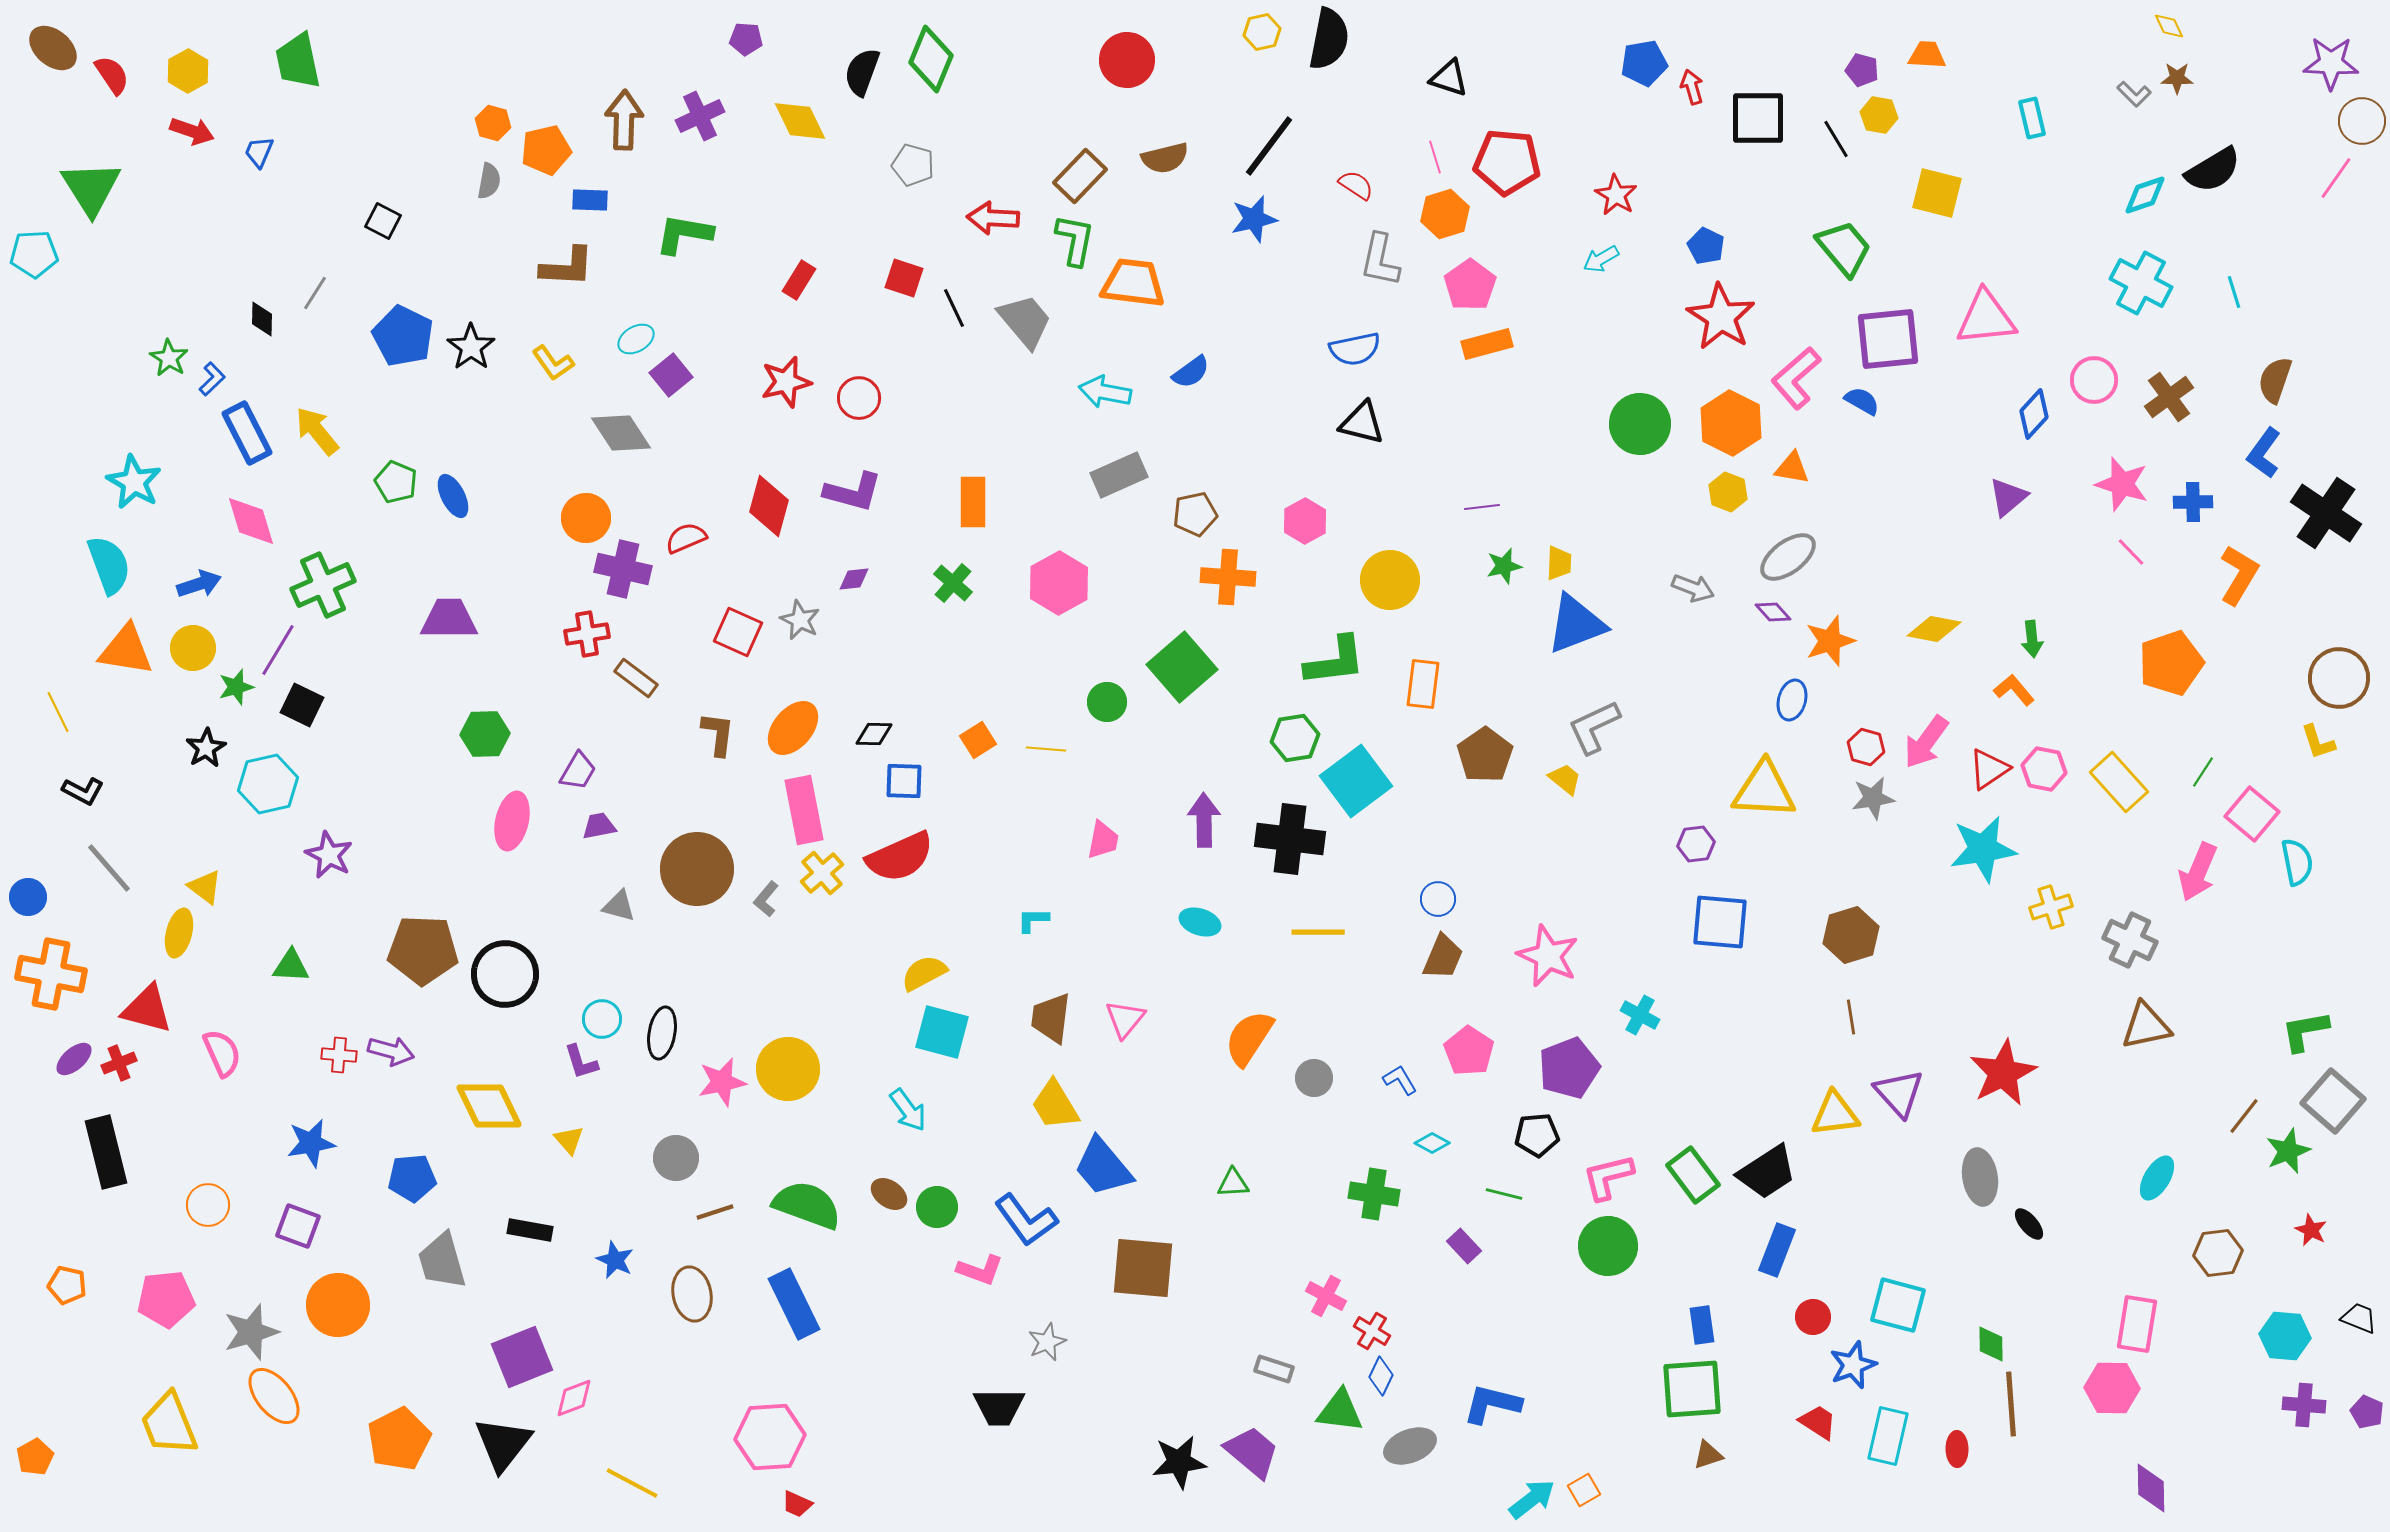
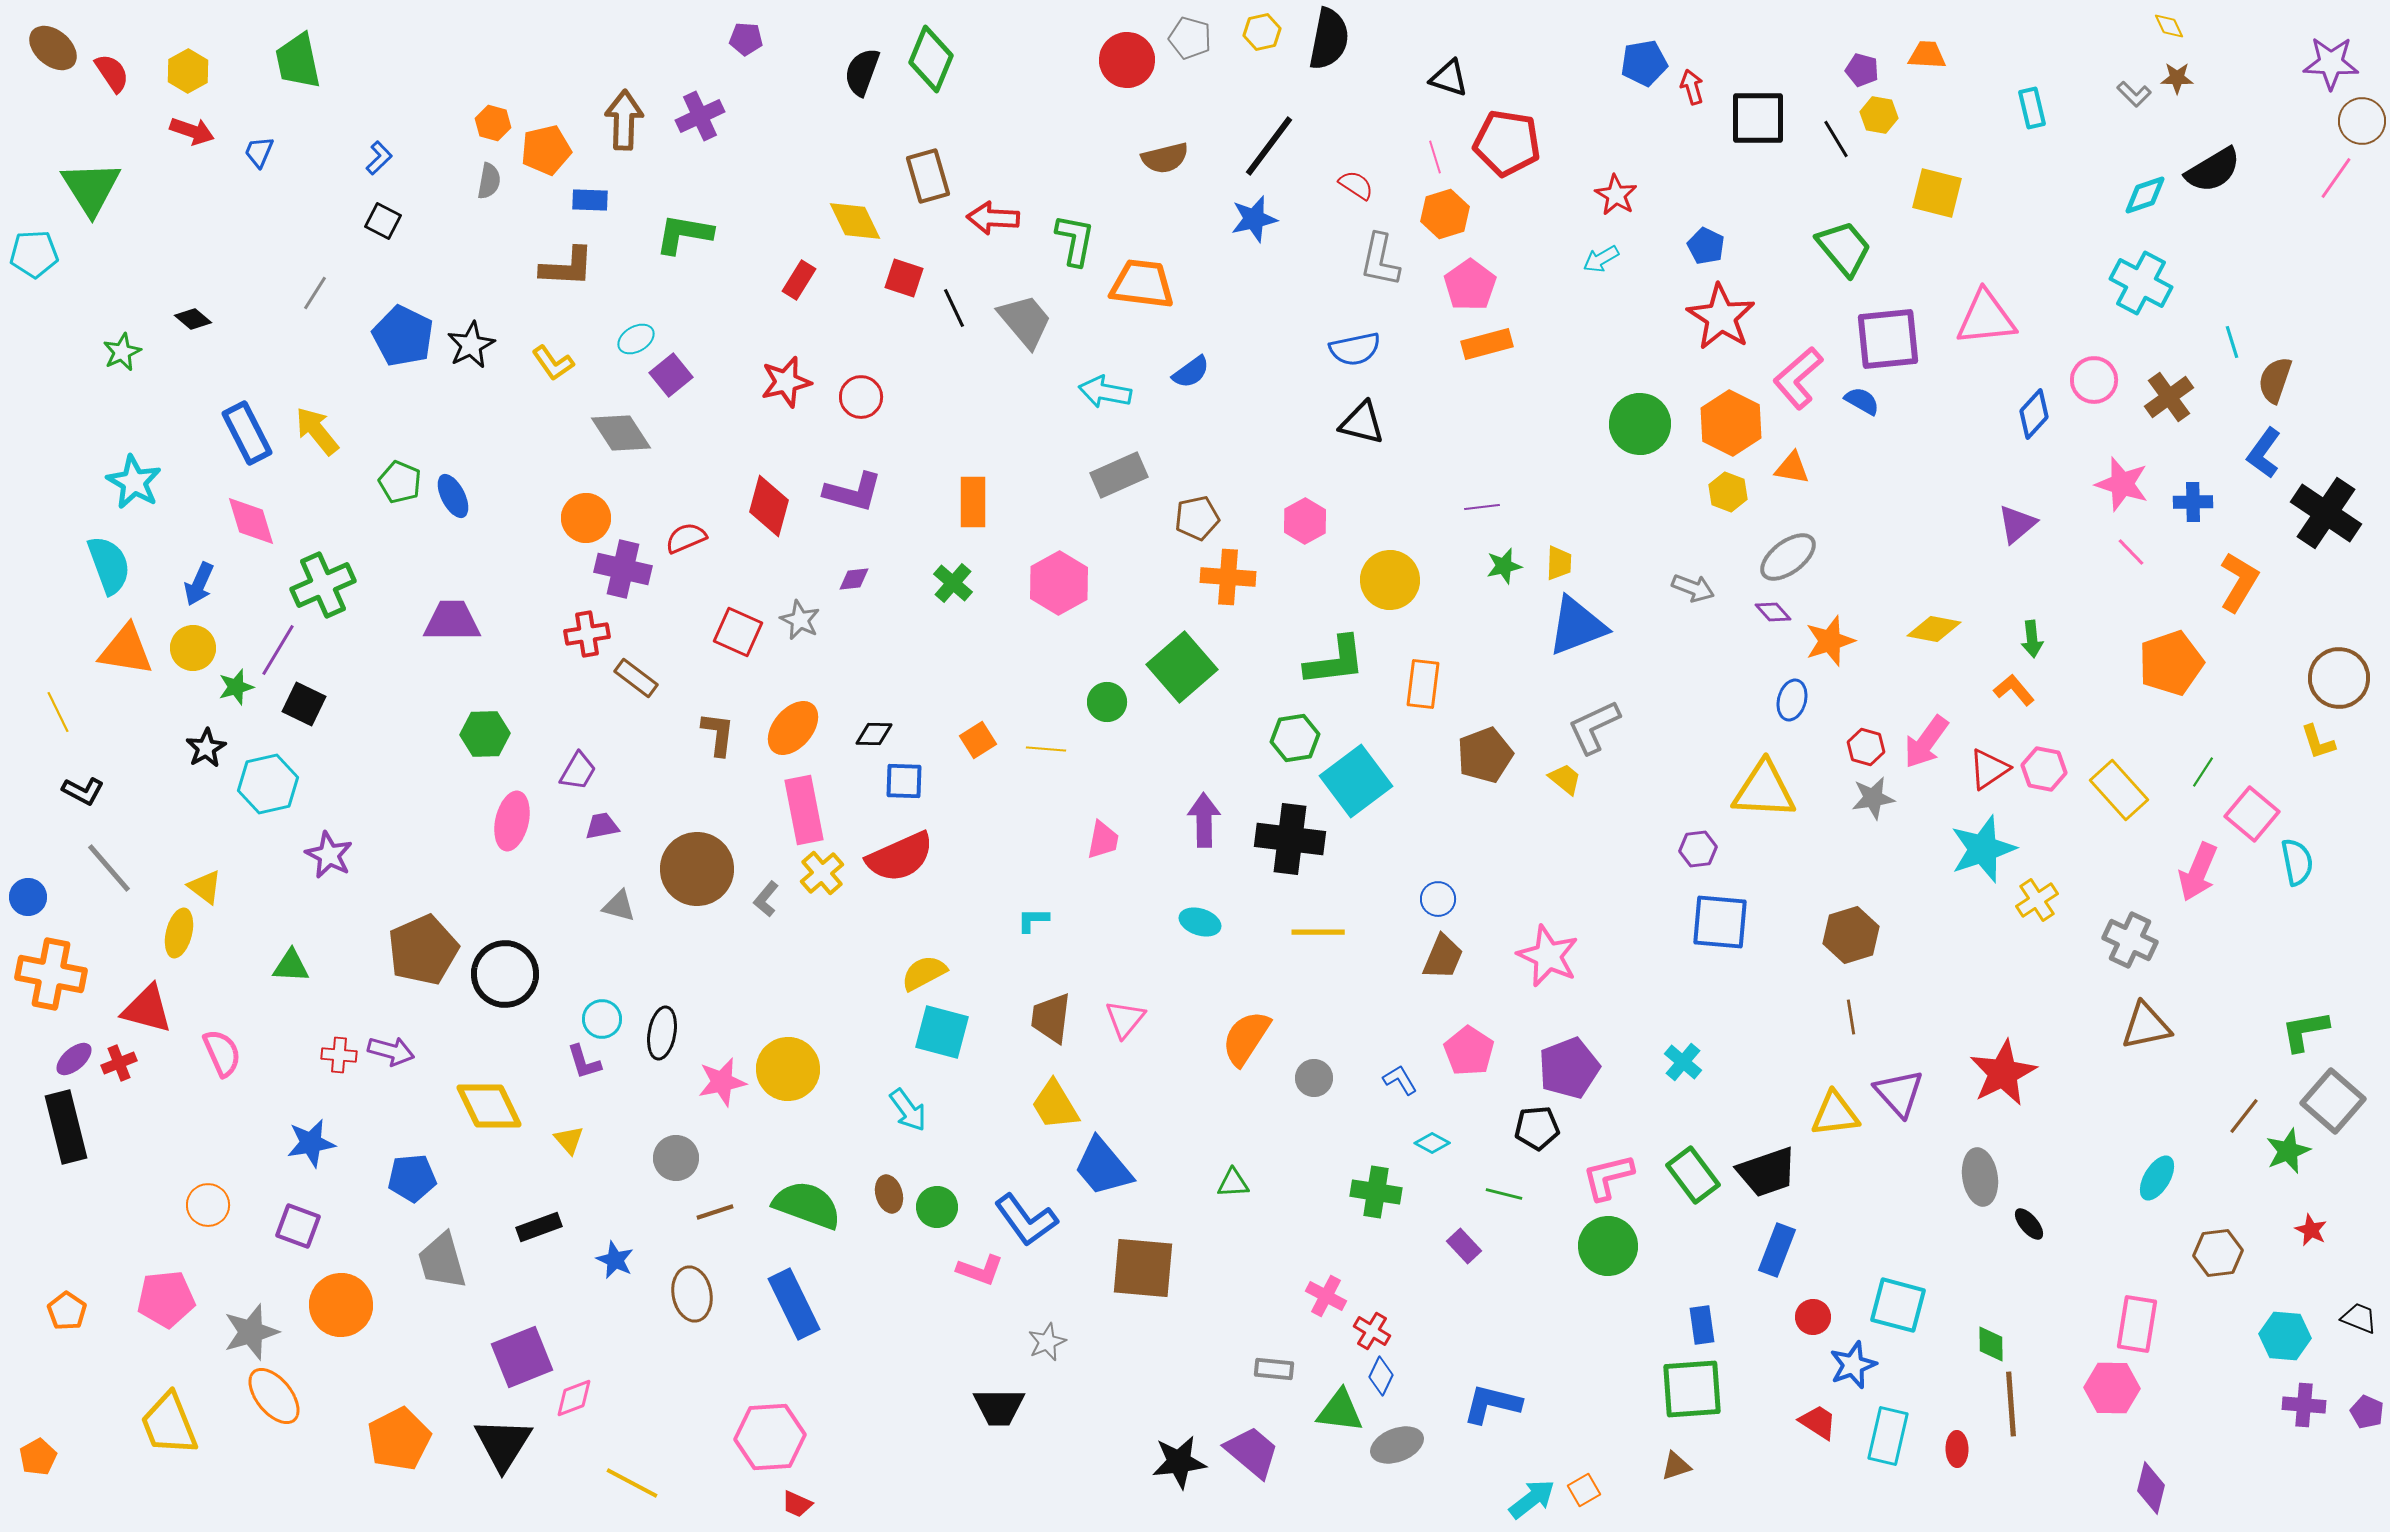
red semicircle at (112, 75): moved 2 px up
cyan rectangle at (2032, 118): moved 10 px up
yellow diamond at (800, 121): moved 55 px right, 100 px down
red pentagon at (1507, 162): moved 19 px up; rotated 4 degrees clockwise
gray pentagon at (913, 165): moved 277 px right, 127 px up
brown rectangle at (1080, 176): moved 152 px left; rotated 60 degrees counterclockwise
orange trapezoid at (1133, 283): moved 9 px right, 1 px down
cyan line at (2234, 292): moved 2 px left, 50 px down
black diamond at (262, 319): moved 69 px left; rotated 51 degrees counterclockwise
black star at (471, 347): moved 2 px up; rotated 9 degrees clockwise
green star at (169, 358): moved 47 px left, 6 px up; rotated 15 degrees clockwise
pink L-shape at (1796, 378): moved 2 px right
blue L-shape at (212, 379): moved 167 px right, 221 px up
red circle at (859, 398): moved 2 px right, 1 px up
green pentagon at (396, 482): moved 4 px right
purple triangle at (2008, 497): moved 9 px right, 27 px down
brown pentagon at (1195, 514): moved 2 px right, 4 px down
orange L-shape at (2239, 575): moved 7 px down
blue arrow at (199, 584): rotated 132 degrees clockwise
purple trapezoid at (449, 619): moved 3 px right, 2 px down
blue triangle at (1576, 624): moved 1 px right, 2 px down
black square at (302, 705): moved 2 px right, 1 px up
brown pentagon at (1485, 755): rotated 14 degrees clockwise
yellow rectangle at (2119, 782): moved 8 px down
purple trapezoid at (599, 826): moved 3 px right
purple hexagon at (1696, 844): moved 2 px right, 5 px down
cyan star at (1983, 849): rotated 10 degrees counterclockwise
yellow cross at (2051, 907): moved 14 px left, 7 px up; rotated 15 degrees counterclockwise
brown pentagon at (423, 950): rotated 26 degrees counterclockwise
cyan cross at (1640, 1015): moved 43 px right, 47 px down; rotated 12 degrees clockwise
orange semicircle at (1249, 1038): moved 3 px left
purple L-shape at (581, 1062): moved 3 px right
black pentagon at (1537, 1135): moved 7 px up
black rectangle at (106, 1152): moved 40 px left, 25 px up
black trapezoid at (1767, 1172): rotated 14 degrees clockwise
brown ellipse at (889, 1194): rotated 39 degrees clockwise
green cross at (1374, 1194): moved 2 px right, 2 px up
black rectangle at (530, 1230): moved 9 px right, 3 px up; rotated 30 degrees counterclockwise
orange pentagon at (67, 1285): moved 26 px down; rotated 21 degrees clockwise
orange circle at (338, 1305): moved 3 px right
gray rectangle at (1274, 1369): rotated 12 degrees counterclockwise
black triangle at (503, 1444): rotated 6 degrees counterclockwise
gray ellipse at (1410, 1446): moved 13 px left, 1 px up
brown triangle at (1708, 1455): moved 32 px left, 11 px down
orange pentagon at (35, 1457): moved 3 px right
purple diamond at (2151, 1488): rotated 15 degrees clockwise
